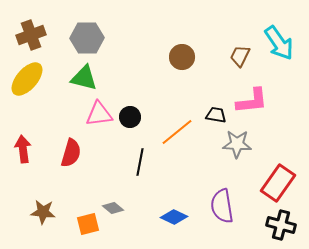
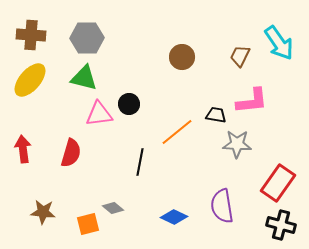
brown cross: rotated 24 degrees clockwise
yellow ellipse: moved 3 px right, 1 px down
black circle: moved 1 px left, 13 px up
